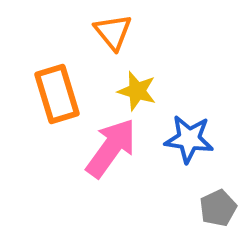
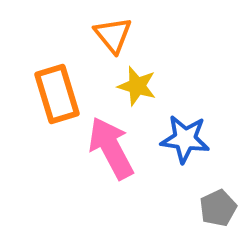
orange triangle: moved 3 px down
yellow star: moved 5 px up
blue star: moved 4 px left
pink arrow: rotated 64 degrees counterclockwise
